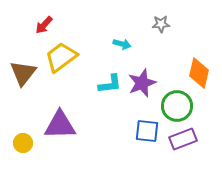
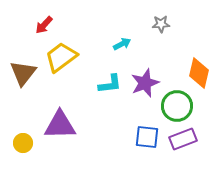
cyan arrow: rotated 42 degrees counterclockwise
purple star: moved 3 px right
blue square: moved 6 px down
